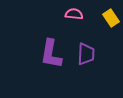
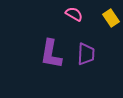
pink semicircle: rotated 24 degrees clockwise
